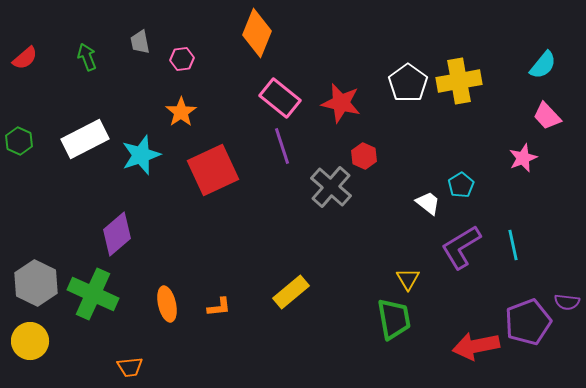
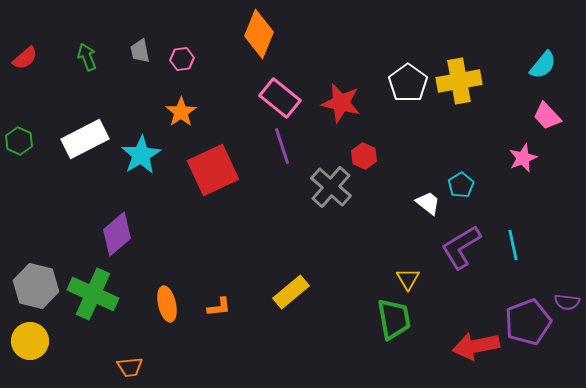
orange diamond: moved 2 px right, 1 px down
gray trapezoid: moved 9 px down
cyan star: rotated 12 degrees counterclockwise
gray hexagon: moved 3 px down; rotated 12 degrees counterclockwise
